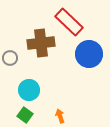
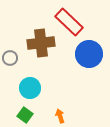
cyan circle: moved 1 px right, 2 px up
